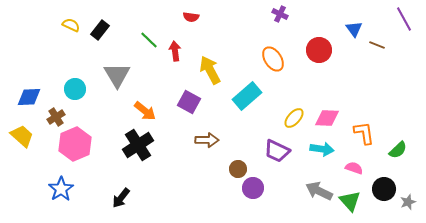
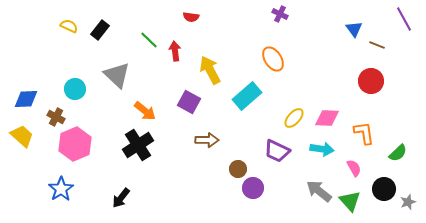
yellow semicircle: moved 2 px left, 1 px down
red circle: moved 52 px right, 31 px down
gray triangle: rotated 16 degrees counterclockwise
blue diamond: moved 3 px left, 2 px down
brown cross: rotated 30 degrees counterclockwise
green semicircle: moved 3 px down
pink semicircle: rotated 42 degrees clockwise
gray arrow: rotated 12 degrees clockwise
